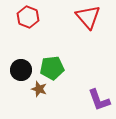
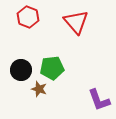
red triangle: moved 12 px left, 5 px down
